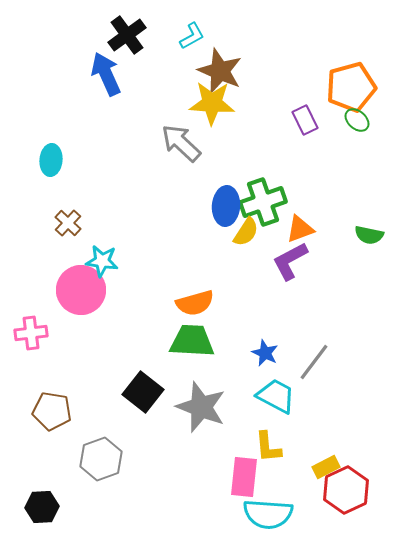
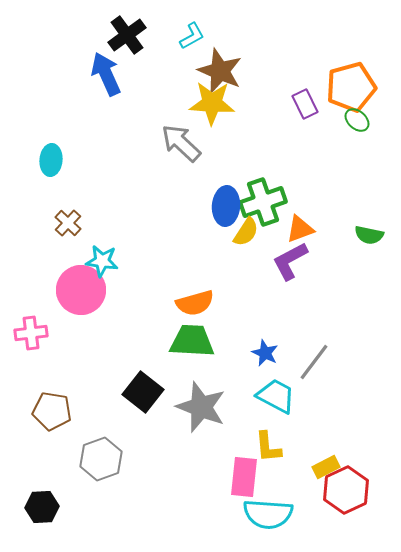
purple rectangle: moved 16 px up
